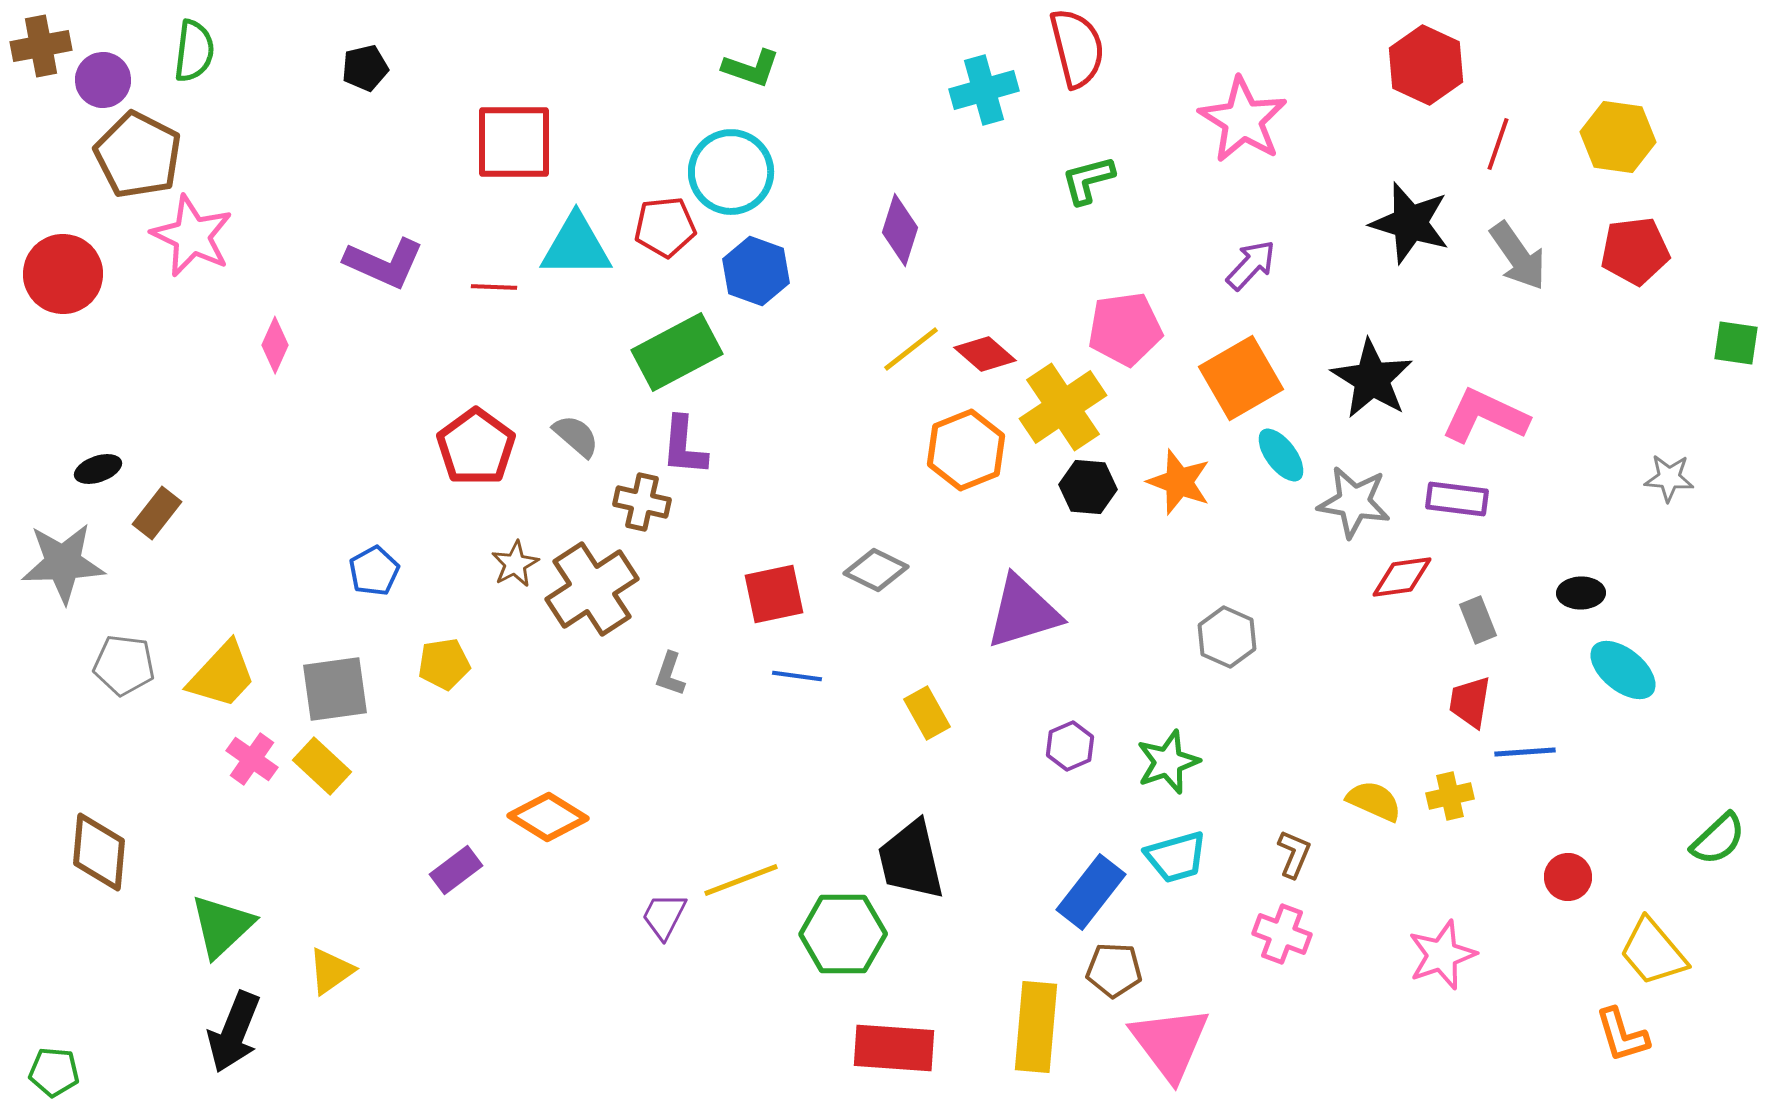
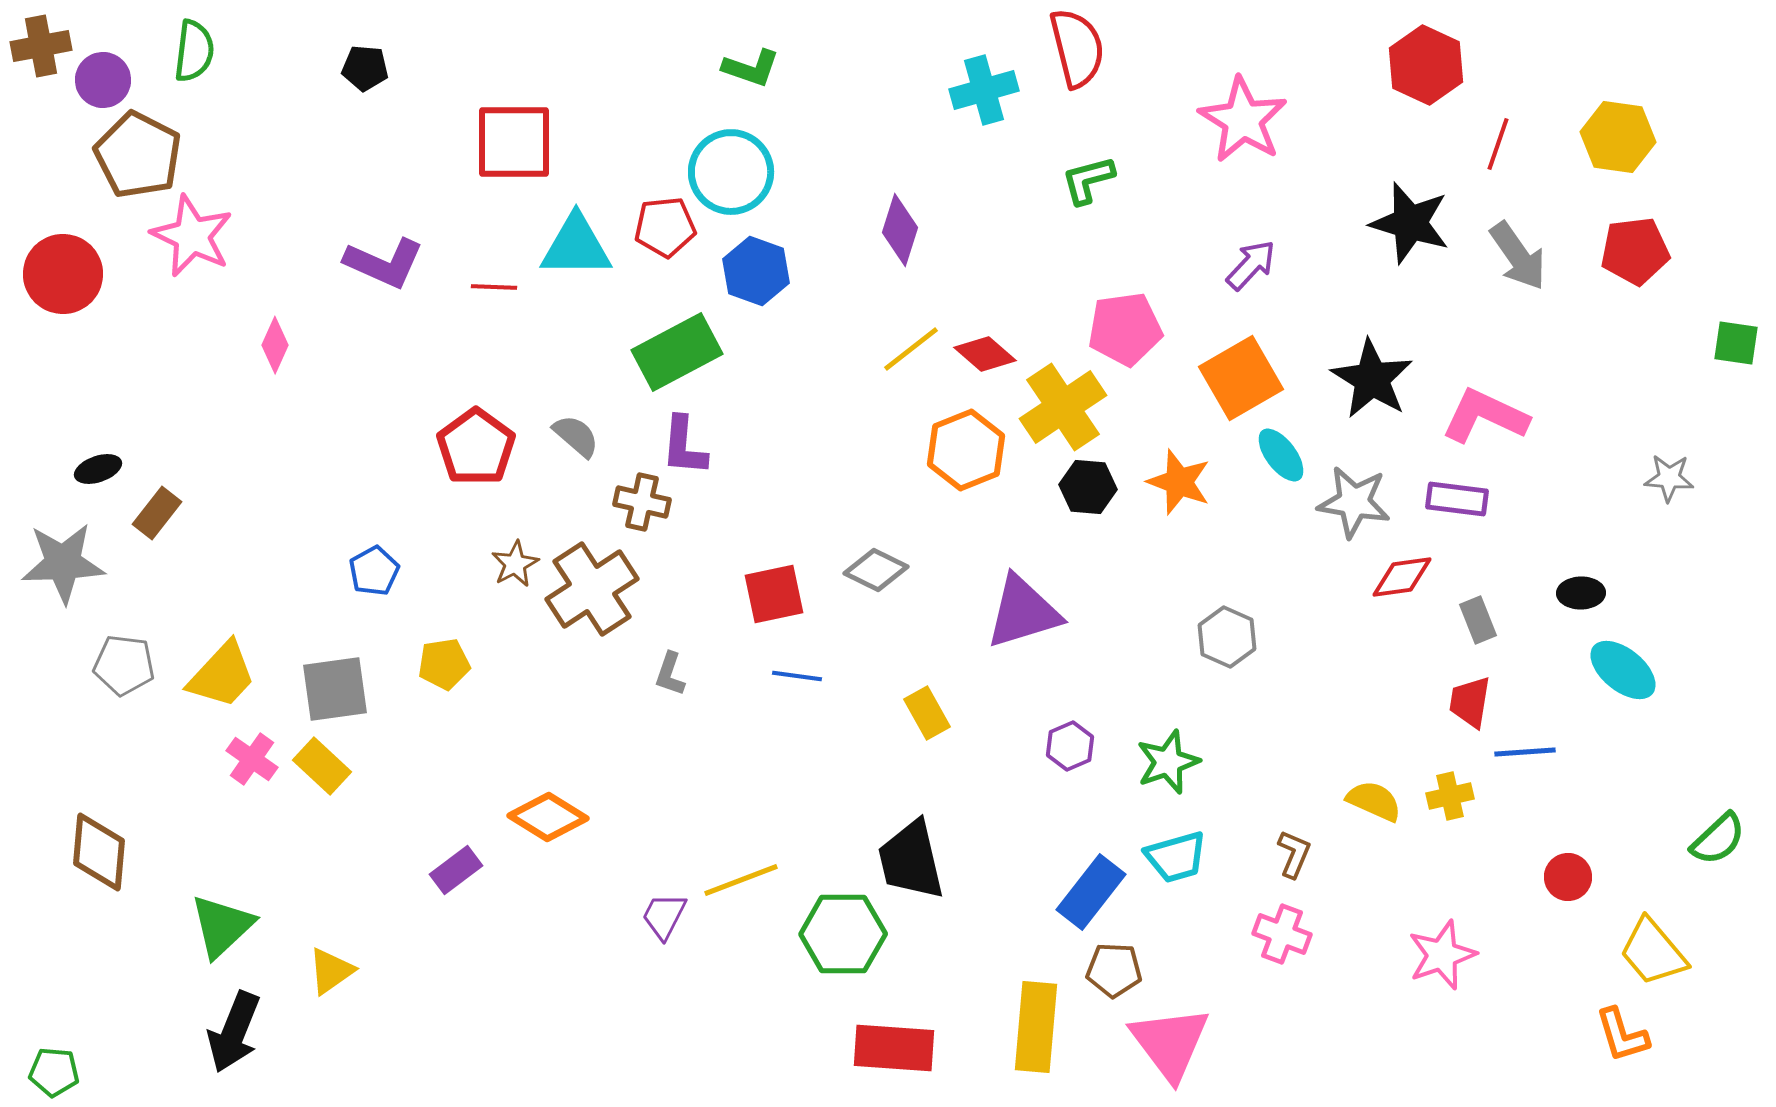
black pentagon at (365, 68): rotated 18 degrees clockwise
